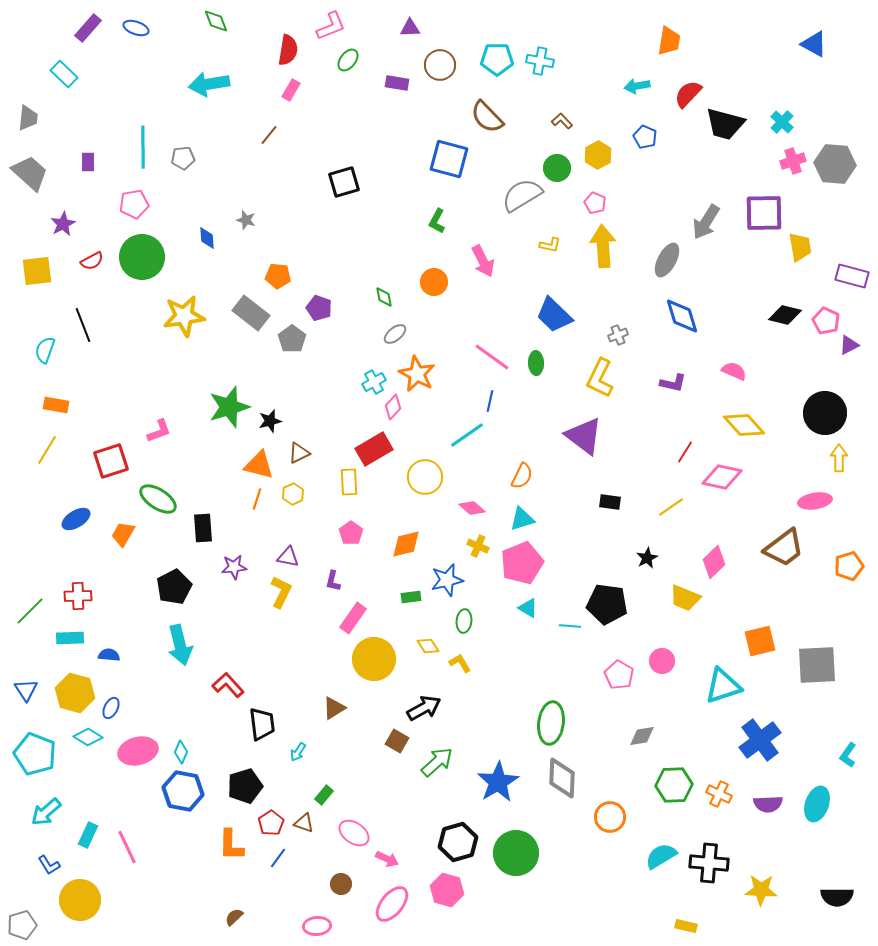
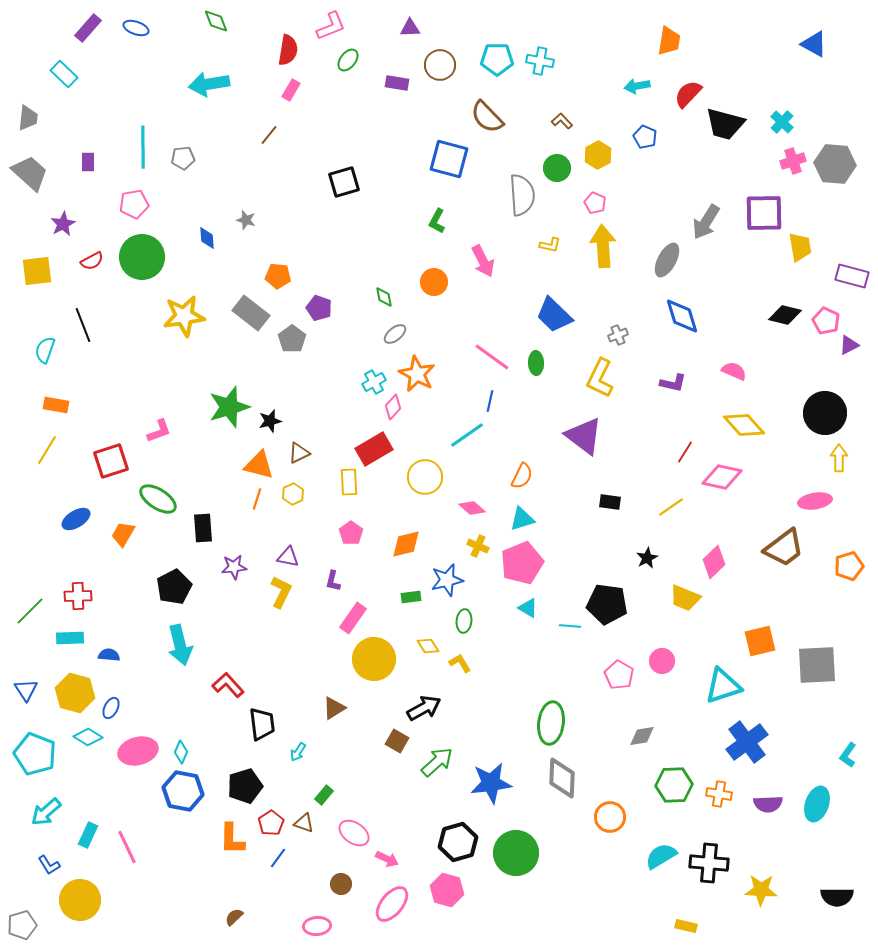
gray semicircle at (522, 195): rotated 117 degrees clockwise
blue cross at (760, 740): moved 13 px left, 2 px down
blue star at (498, 782): moved 7 px left, 1 px down; rotated 24 degrees clockwise
orange cross at (719, 794): rotated 15 degrees counterclockwise
orange L-shape at (231, 845): moved 1 px right, 6 px up
